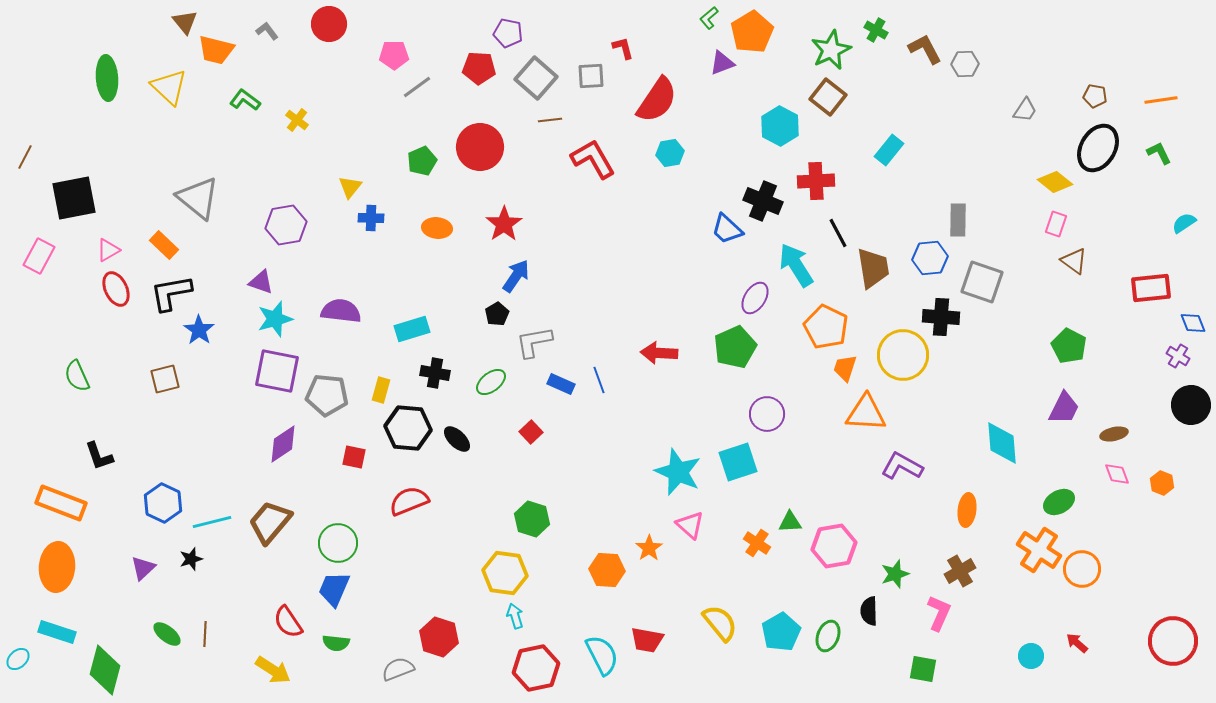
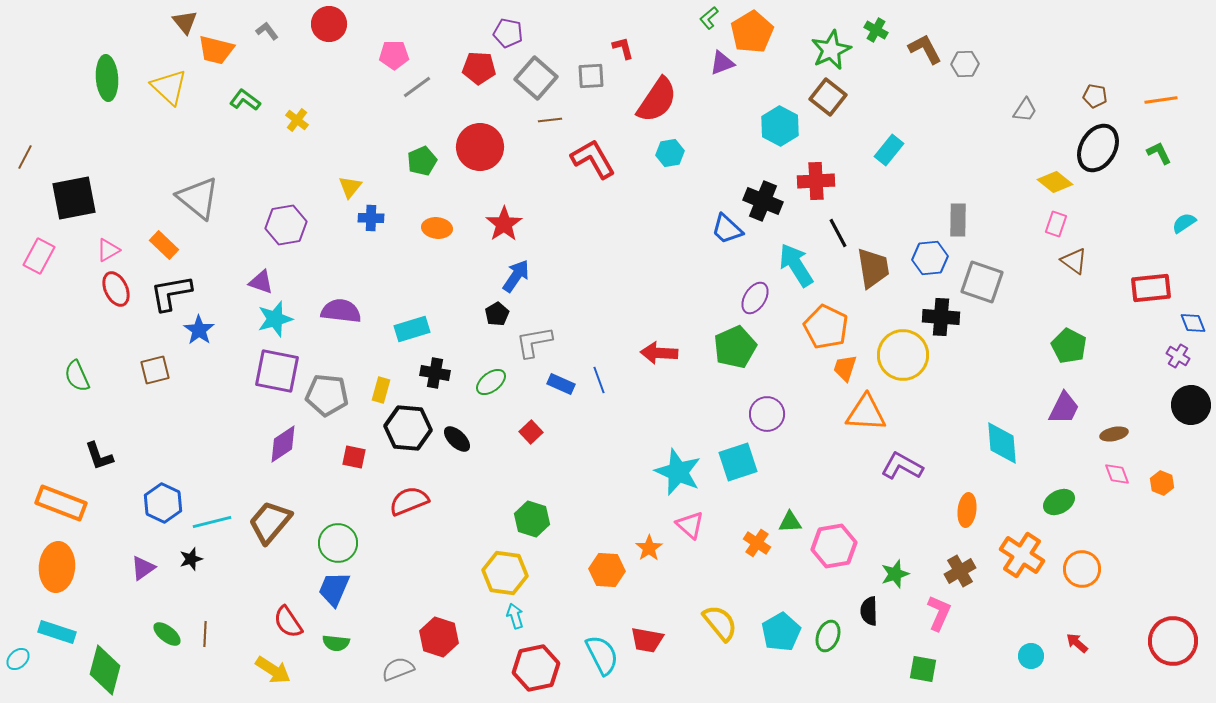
brown square at (165, 379): moved 10 px left, 9 px up
orange cross at (1039, 550): moved 17 px left, 5 px down
purple triangle at (143, 568): rotated 8 degrees clockwise
